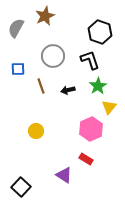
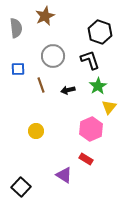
gray semicircle: rotated 144 degrees clockwise
brown line: moved 1 px up
